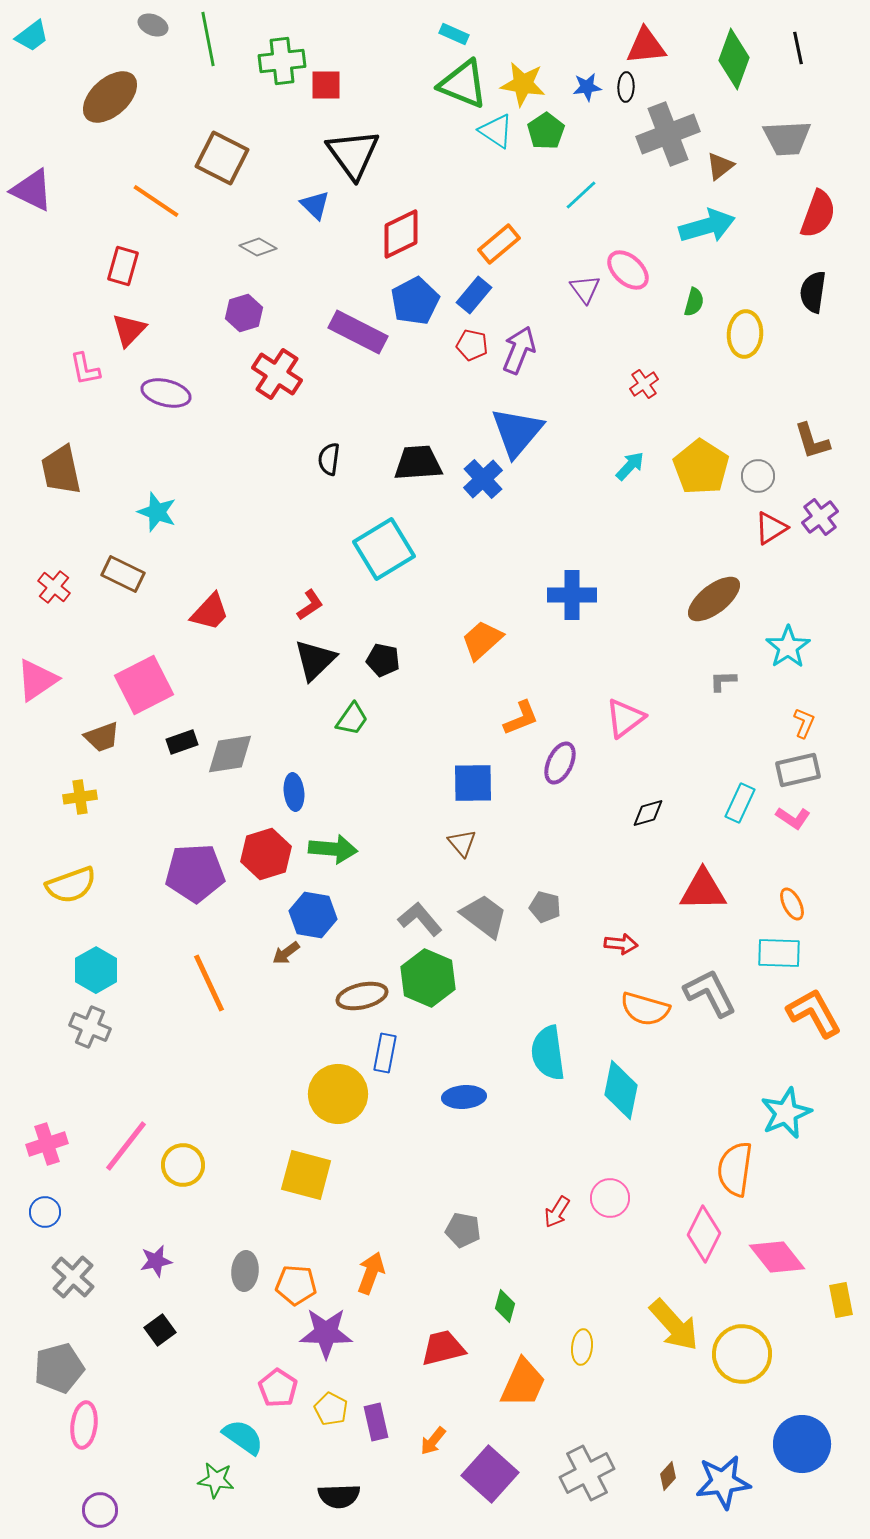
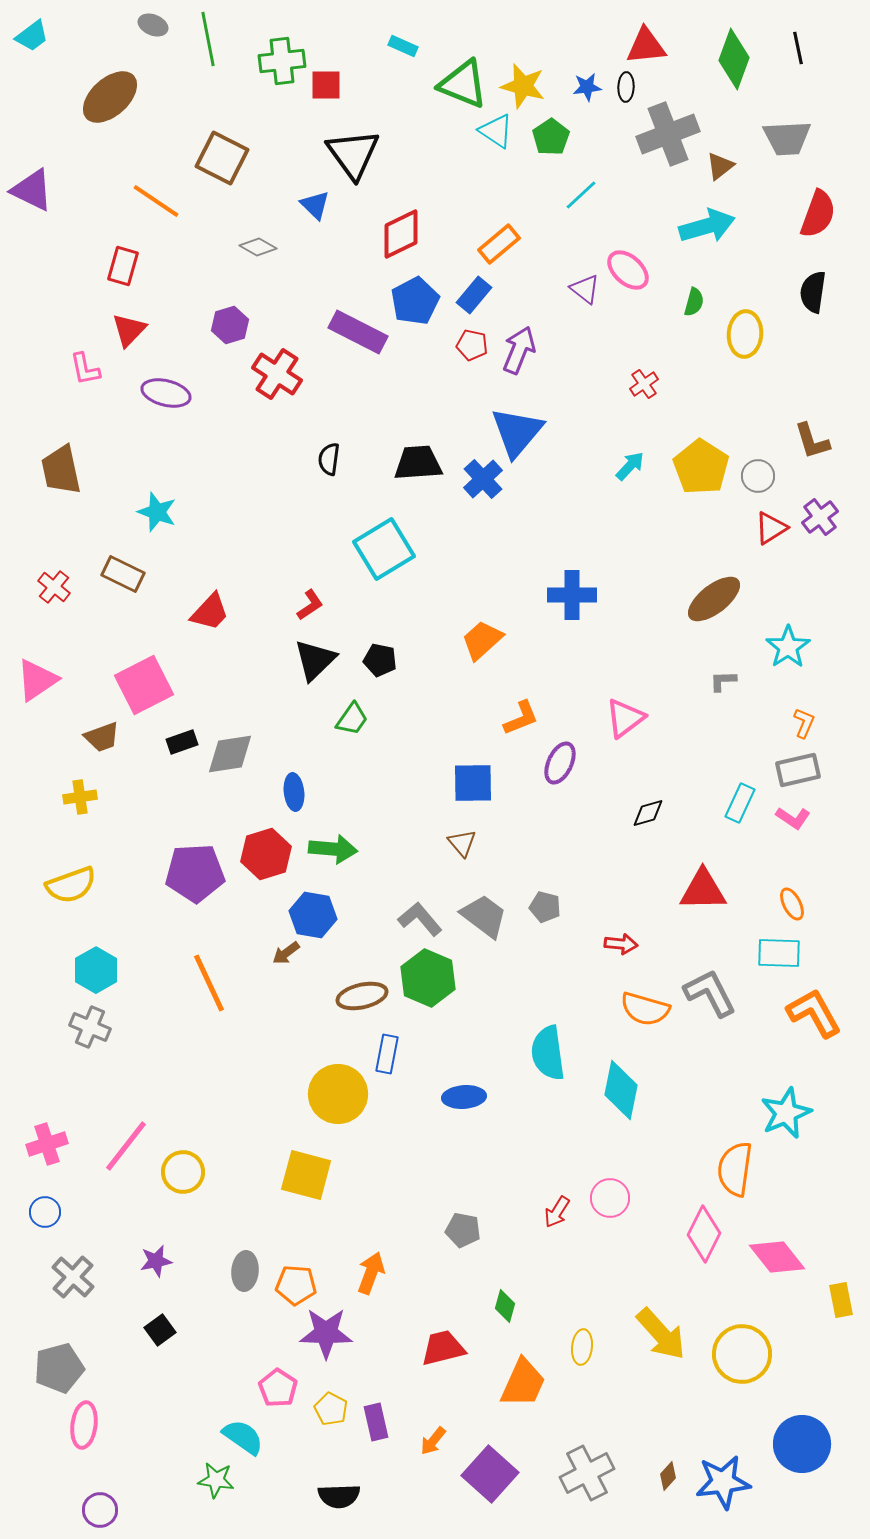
cyan rectangle at (454, 34): moved 51 px left, 12 px down
yellow star at (523, 84): moved 2 px down; rotated 6 degrees clockwise
green pentagon at (546, 131): moved 5 px right, 6 px down
purple triangle at (585, 289): rotated 16 degrees counterclockwise
purple hexagon at (244, 313): moved 14 px left, 12 px down
black pentagon at (383, 660): moved 3 px left
blue rectangle at (385, 1053): moved 2 px right, 1 px down
yellow circle at (183, 1165): moved 7 px down
yellow arrow at (674, 1325): moved 13 px left, 9 px down
